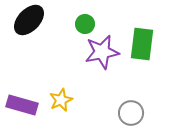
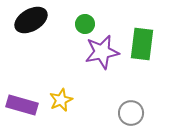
black ellipse: moved 2 px right; rotated 16 degrees clockwise
